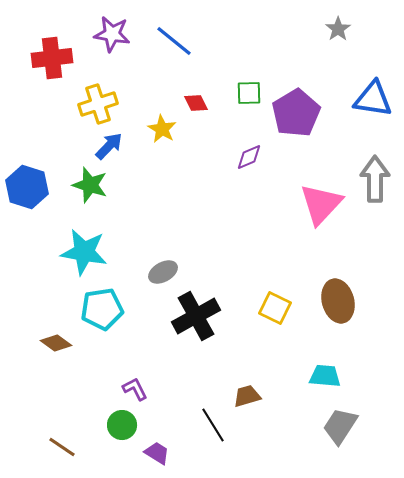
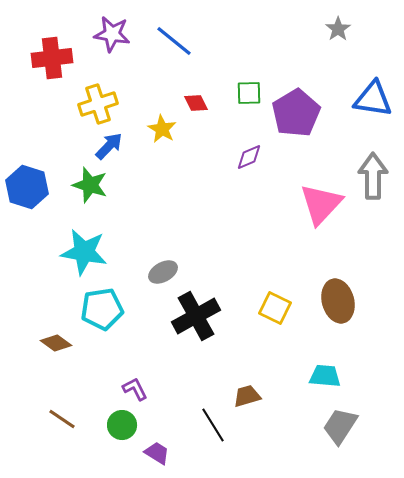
gray arrow: moved 2 px left, 3 px up
brown line: moved 28 px up
